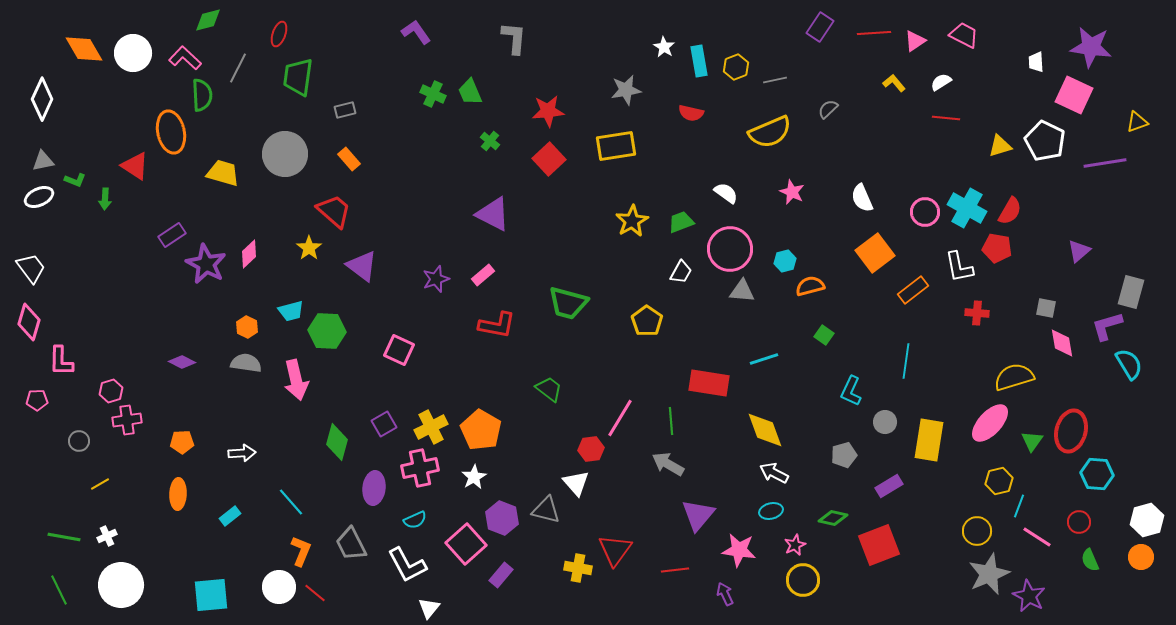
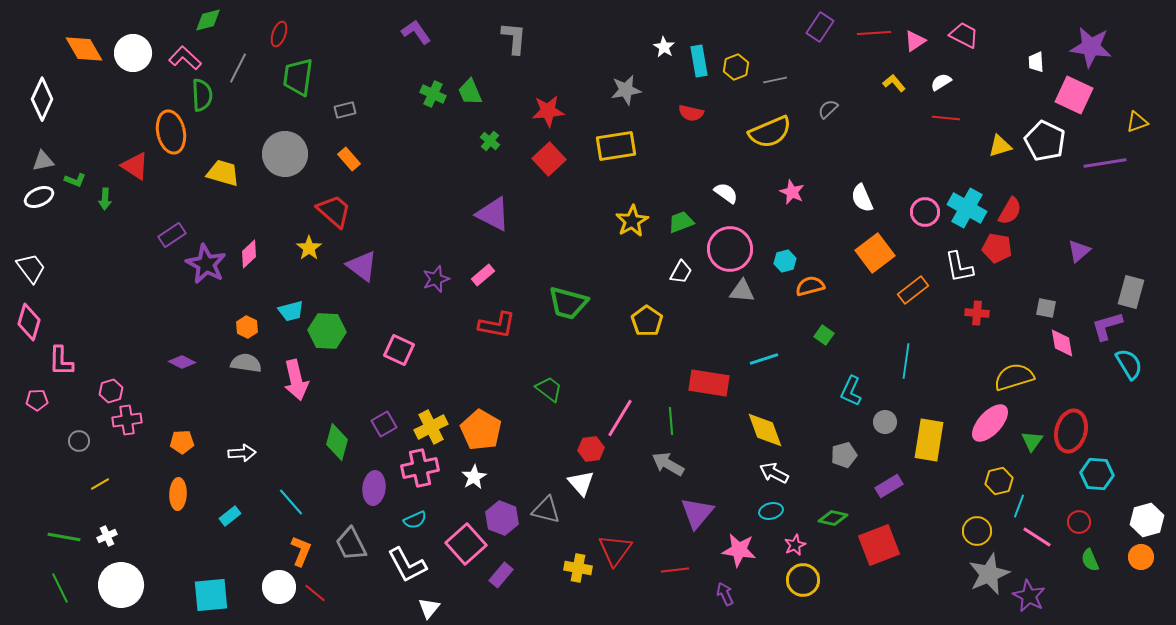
white triangle at (576, 483): moved 5 px right
purple triangle at (698, 515): moved 1 px left, 2 px up
green line at (59, 590): moved 1 px right, 2 px up
